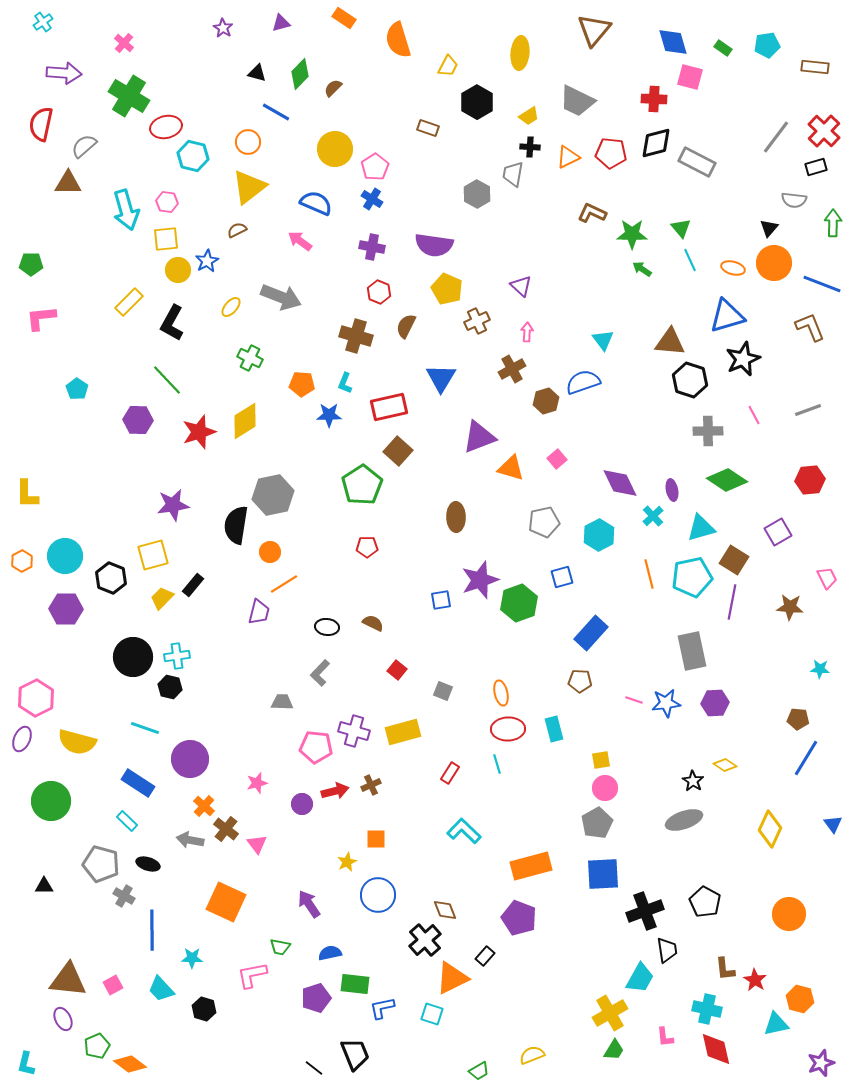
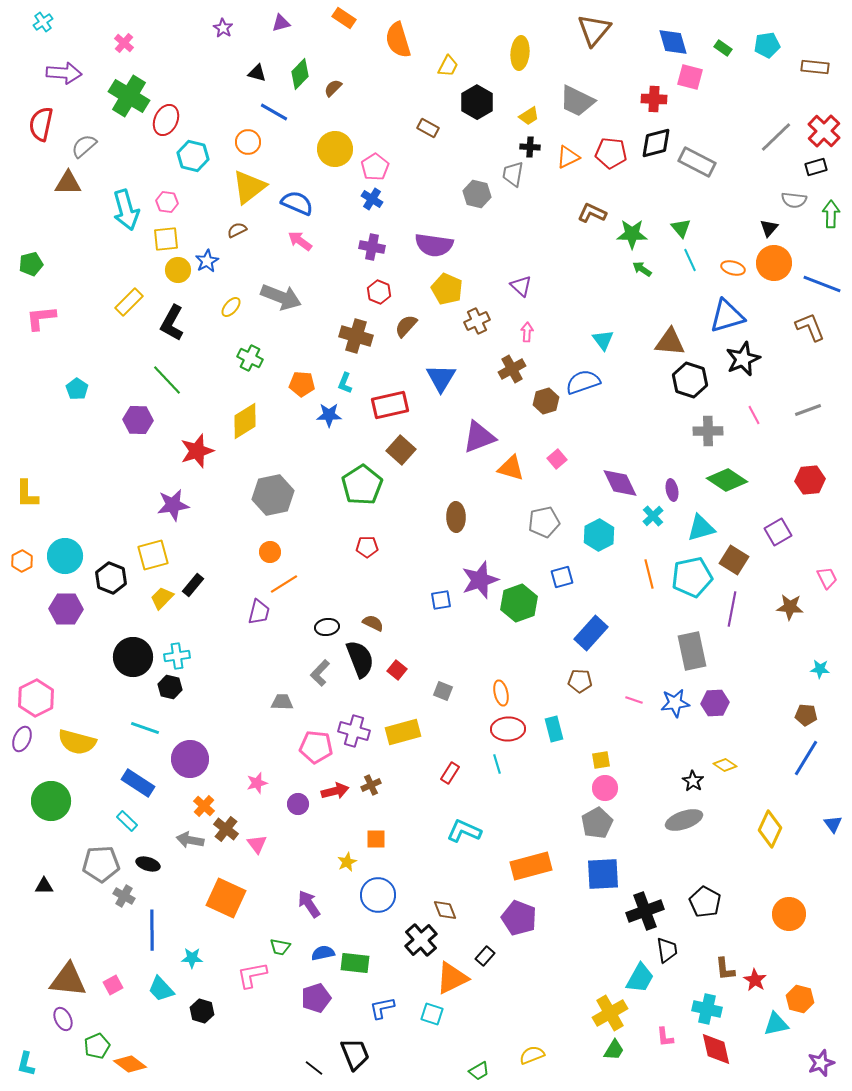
blue line at (276, 112): moved 2 px left
red ellipse at (166, 127): moved 7 px up; rotated 52 degrees counterclockwise
brown rectangle at (428, 128): rotated 10 degrees clockwise
gray line at (776, 137): rotated 9 degrees clockwise
gray hexagon at (477, 194): rotated 16 degrees counterclockwise
blue semicircle at (316, 203): moved 19 px left
green arrow at (833, 223): moved 2 px left, 9 px up
green pentagon at (31, 264): rotated 15 degrees counterclockwise
brown semicircle at (406, 326): rotated 15 degrees clockwise
red rectangle at (389, 407): moved 1 px right, 2 px up
red star at (199, 432): moved 2 px left, 19 px down
brown square at (398, 451): moved 3 px right, 1 px up
black semicircle at (236, 525): moved 124 px right, 134 px down; rotated 150 degrees clockwise
purple line at (732, 602): moved 7 px down
black ellipse at (327, 627): rotated 15 degrees counterclockwise
blue star at (666, 703): moved 9 px right
brown pentagon at (798, 719): moved 8 px right, 4 px up
purple circle at (302, 804): moved 4 px left
cyan L-shape at (464, 831): rotated 20 degrees counterclockwise
gray pentagon at (101, 864): rotated 18 degrees counterclockwise
orange square at (226, 902): moved 4 px up
black cross at (425, 940): moved 4 px left
blue semicircle at (330, 953): moved 7 px left
green rectangle at (355, 984): moved 21 px up
black hexagon at (204, 1009): moved 2 px left, 2 px down
